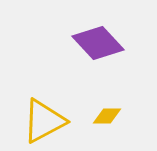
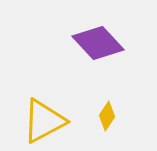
yellow diamond: rotated 56 degrees counterclockwise
